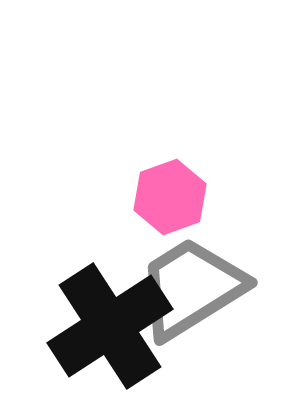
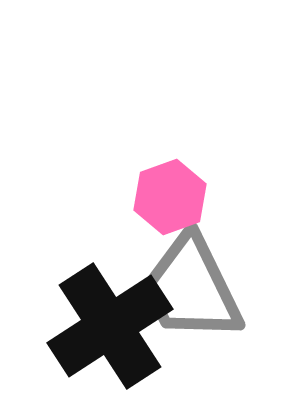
gray trapezoid: rotated 84 degrees counterclockwise
